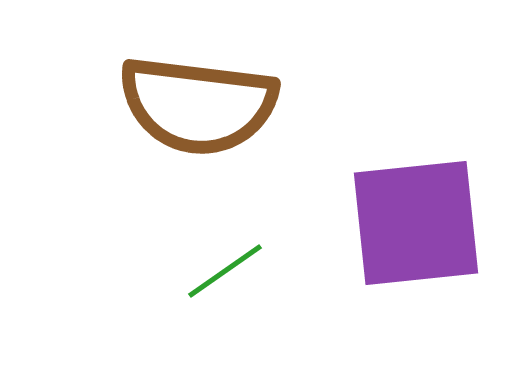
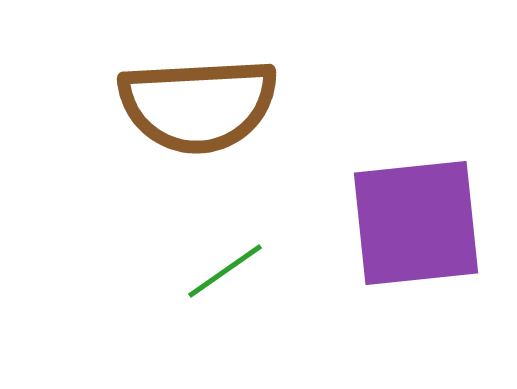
brown semicircle: rotated 10 degrees counterclockwise
